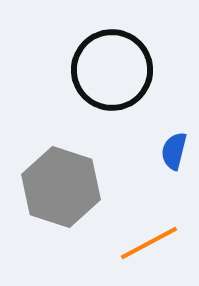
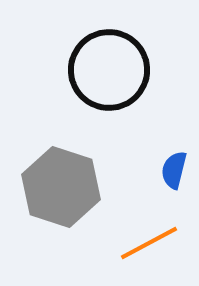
black circle: moved 3 px left
blue semicircle: moved 19 px down
